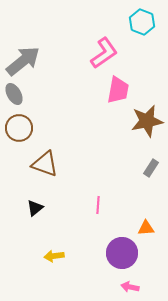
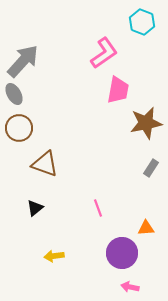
gray arrow: rotated 9 degrees counterclockwise
brown star: moved 1 px left, 2 px down
pink line: moved 3 px down; rotated 24 degrees counterclockwise
